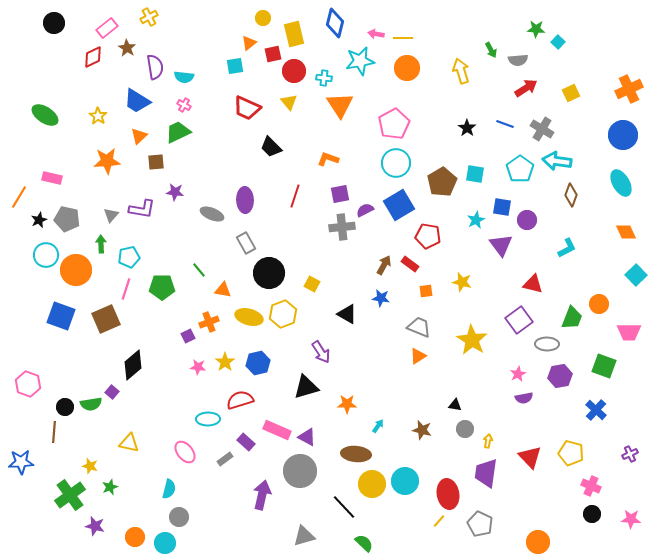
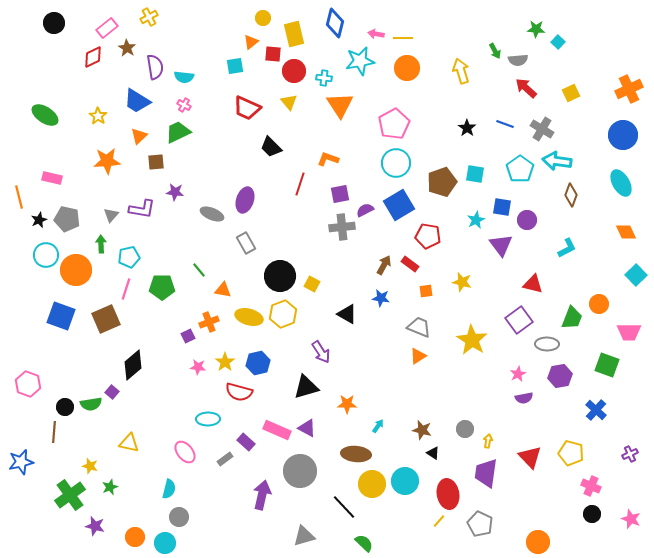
orange triangle at (249, 43): moved 2 px right, 1 px up
green arrow at (491, 50): moved 4 px right, 1 px down
red square at (273, 54): rotated 18 degrees clockwise
red arrow at (526, 88): rotated 105 degrees counterclockwise
brown pentagon at (442, 182): rotated 12 degrees clockwise
red line at (295, 196): moved 5 px right, 12 px up
orange line at (19, 197): rotated 45 degrees counterclockwise
purple ellipse at (245, 200): rotated 20 degrees clockwise
black circle at (269, 273): moved 11 px right, 3 px down
green square at (604, 366): moved 3 px right, 1 px up
red semicircle at (240, 400): moved 1 px left, 8 px up; rotated 148 degrees counterclockwise
black triangle at (455, 405): moved 22 px left, 48 px down; rotated 24 degrees clockwise
purple triangle at (307, 437): moved 9 px up
blue star at (21, 462): rotated 10 degrees counterclockwise
pink star at (631, 519): rotated 18 degrees clockwise
